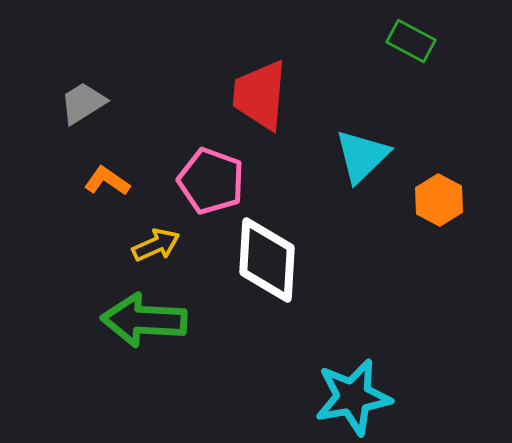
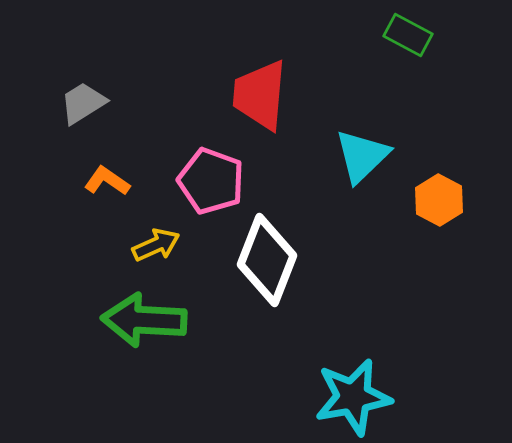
green rectangle: moved 3 px left, 6 px up
white diamond: rotated 18 degrees clockwise
